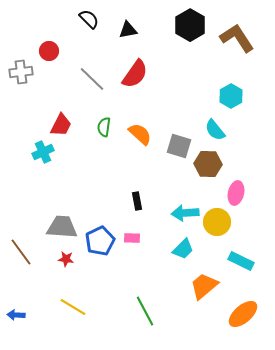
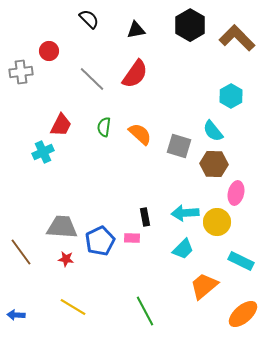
black triangle: moved 8 px right
brown L-shape: rotated 12 degrees counterclockwise
cyan semicircle: moved 2 px left, 1 px down
brown hexagon: moved 6 px right
black rectangle: moved 8 px right, 16 px down
